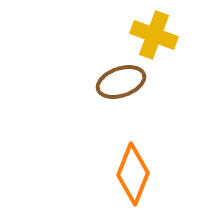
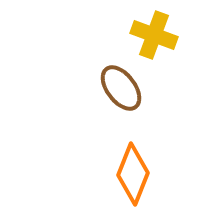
brown ellipse: moved 6 px down; rotated 72 degrees clockwise
